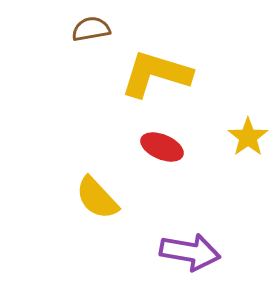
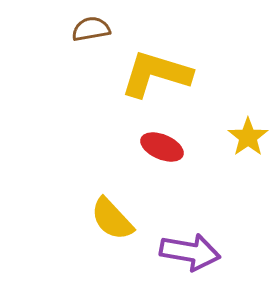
yellow semicircle: moved 15 px right, 21 px down
